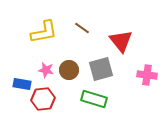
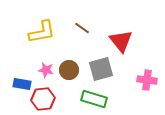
yellow L-shape: moved 2 px left
pink cross: moved 5 px down
